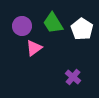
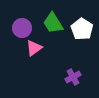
purple circle: moved 2 px down
purple cross: rotated 21 degrees clockwise
